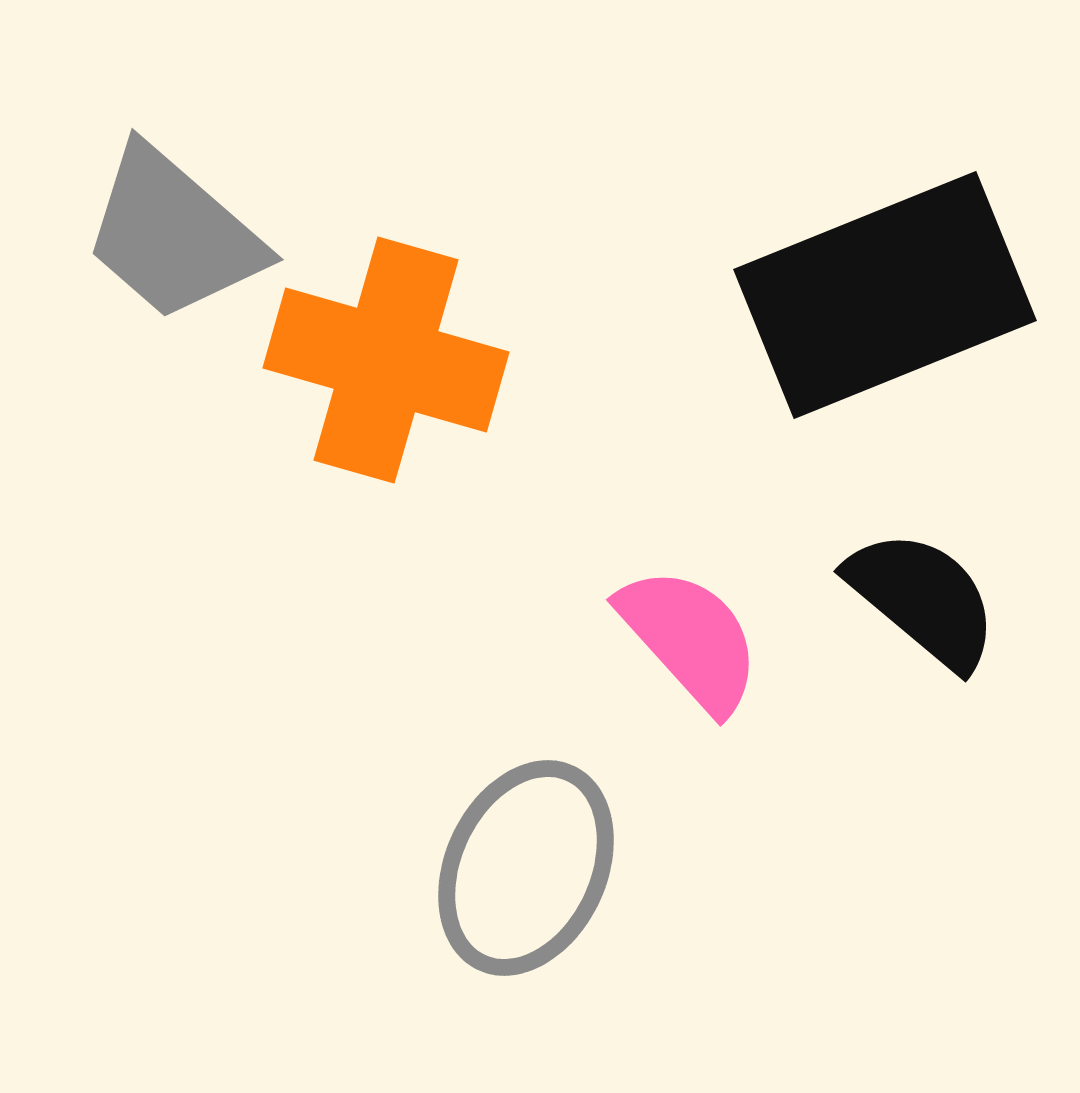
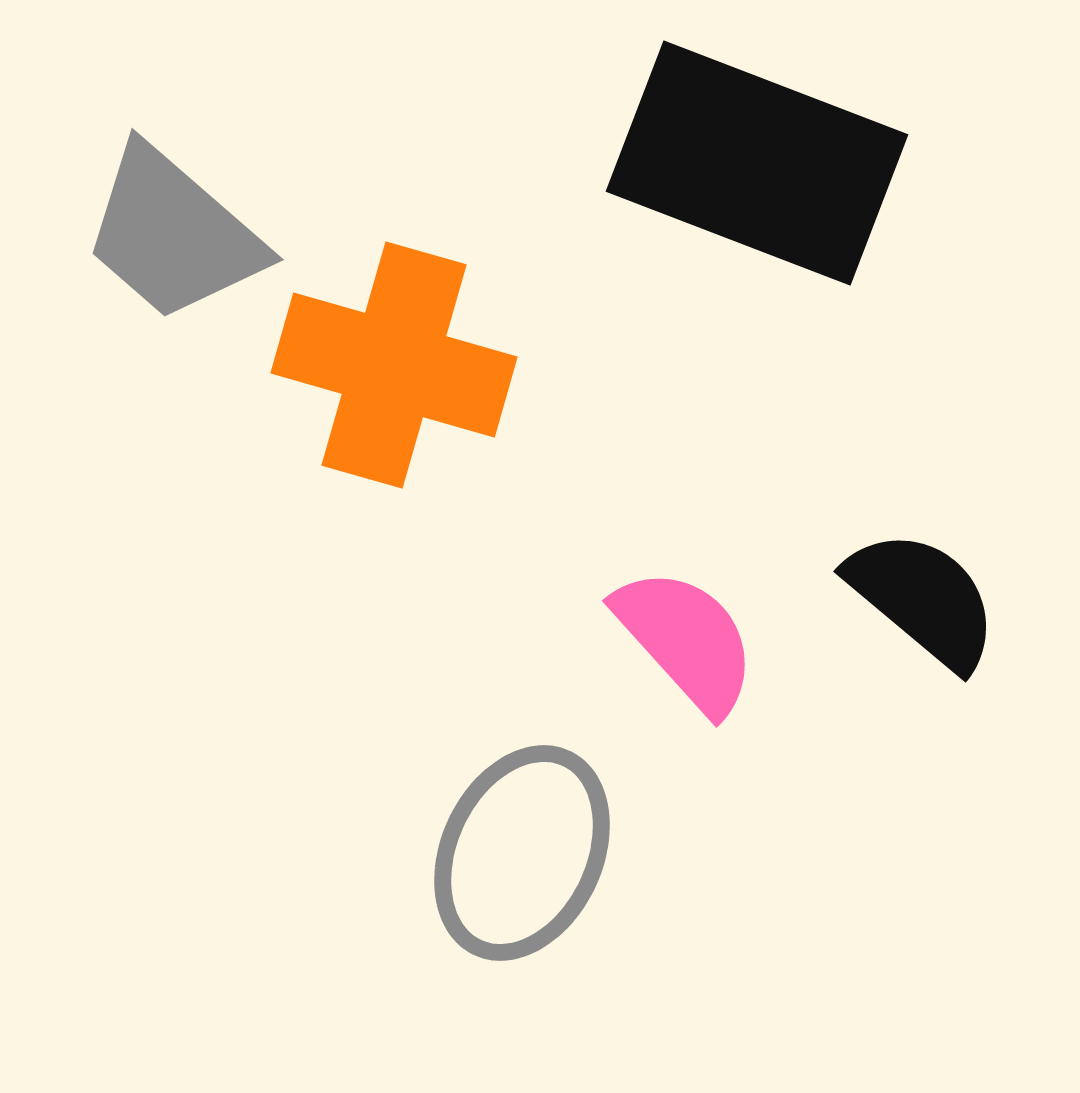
black rectangle: moved 128 px left, 132 px up; rotated 43 degrees clockwise
orange cross: moved 8 px right, 5 px down
pink semicircle: moved 4 px left, 1 px down
gray ellipse: moved 4 px left, 15 px up
